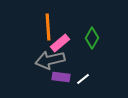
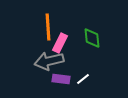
green diamond: rotated 35 degrees counterclockwise
pink rectangle: rotated 24 degrees counterclockwise
gray arrow: moved 1 px left, 1 px down
purple rectangle: moved 2 px down
